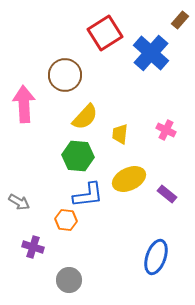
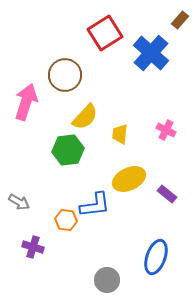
pink arrow: moved 2 px right, 2 px up; rotated 21 degrees clockwise
green hexagon: moved 10 px left, 6 px up; rotated 12 degrees counterclockwise
blue L-shape: moved 7 px right, 10 px down
gray circle: moved 38 px right
